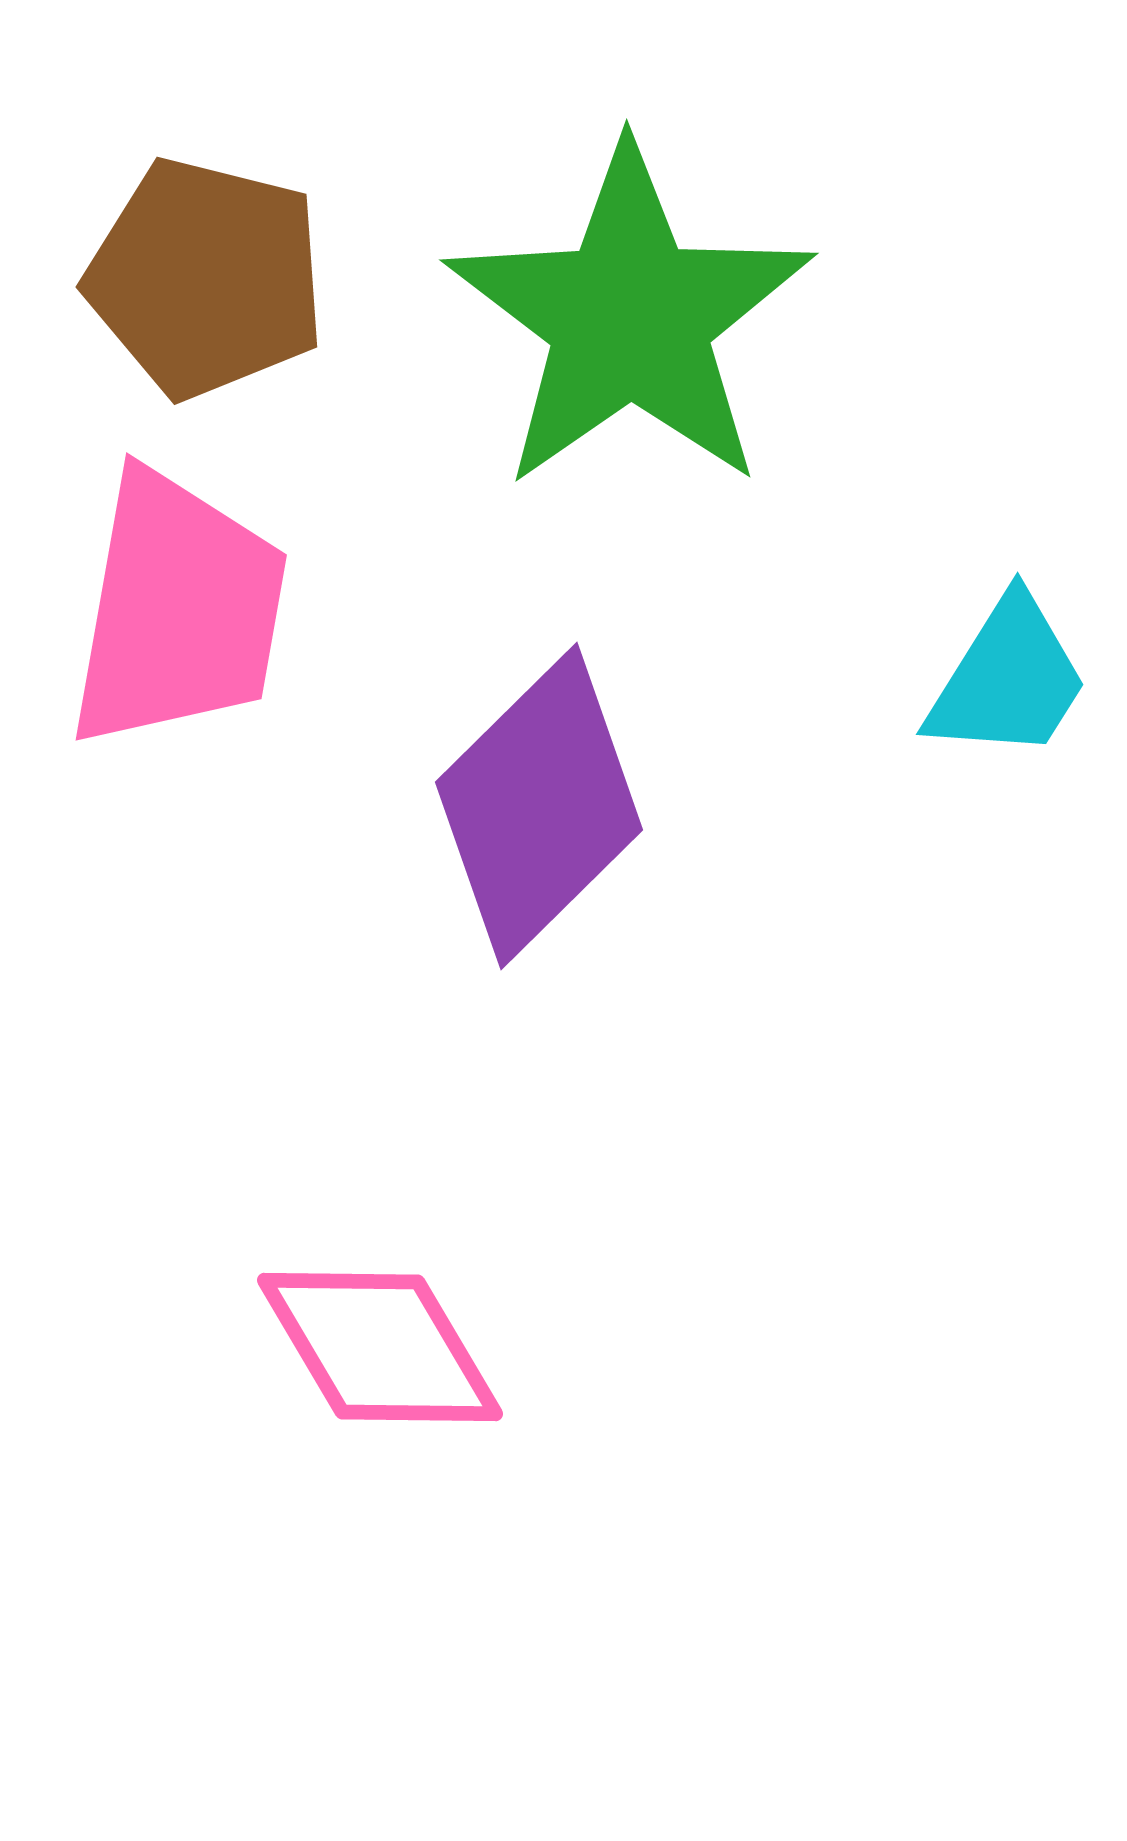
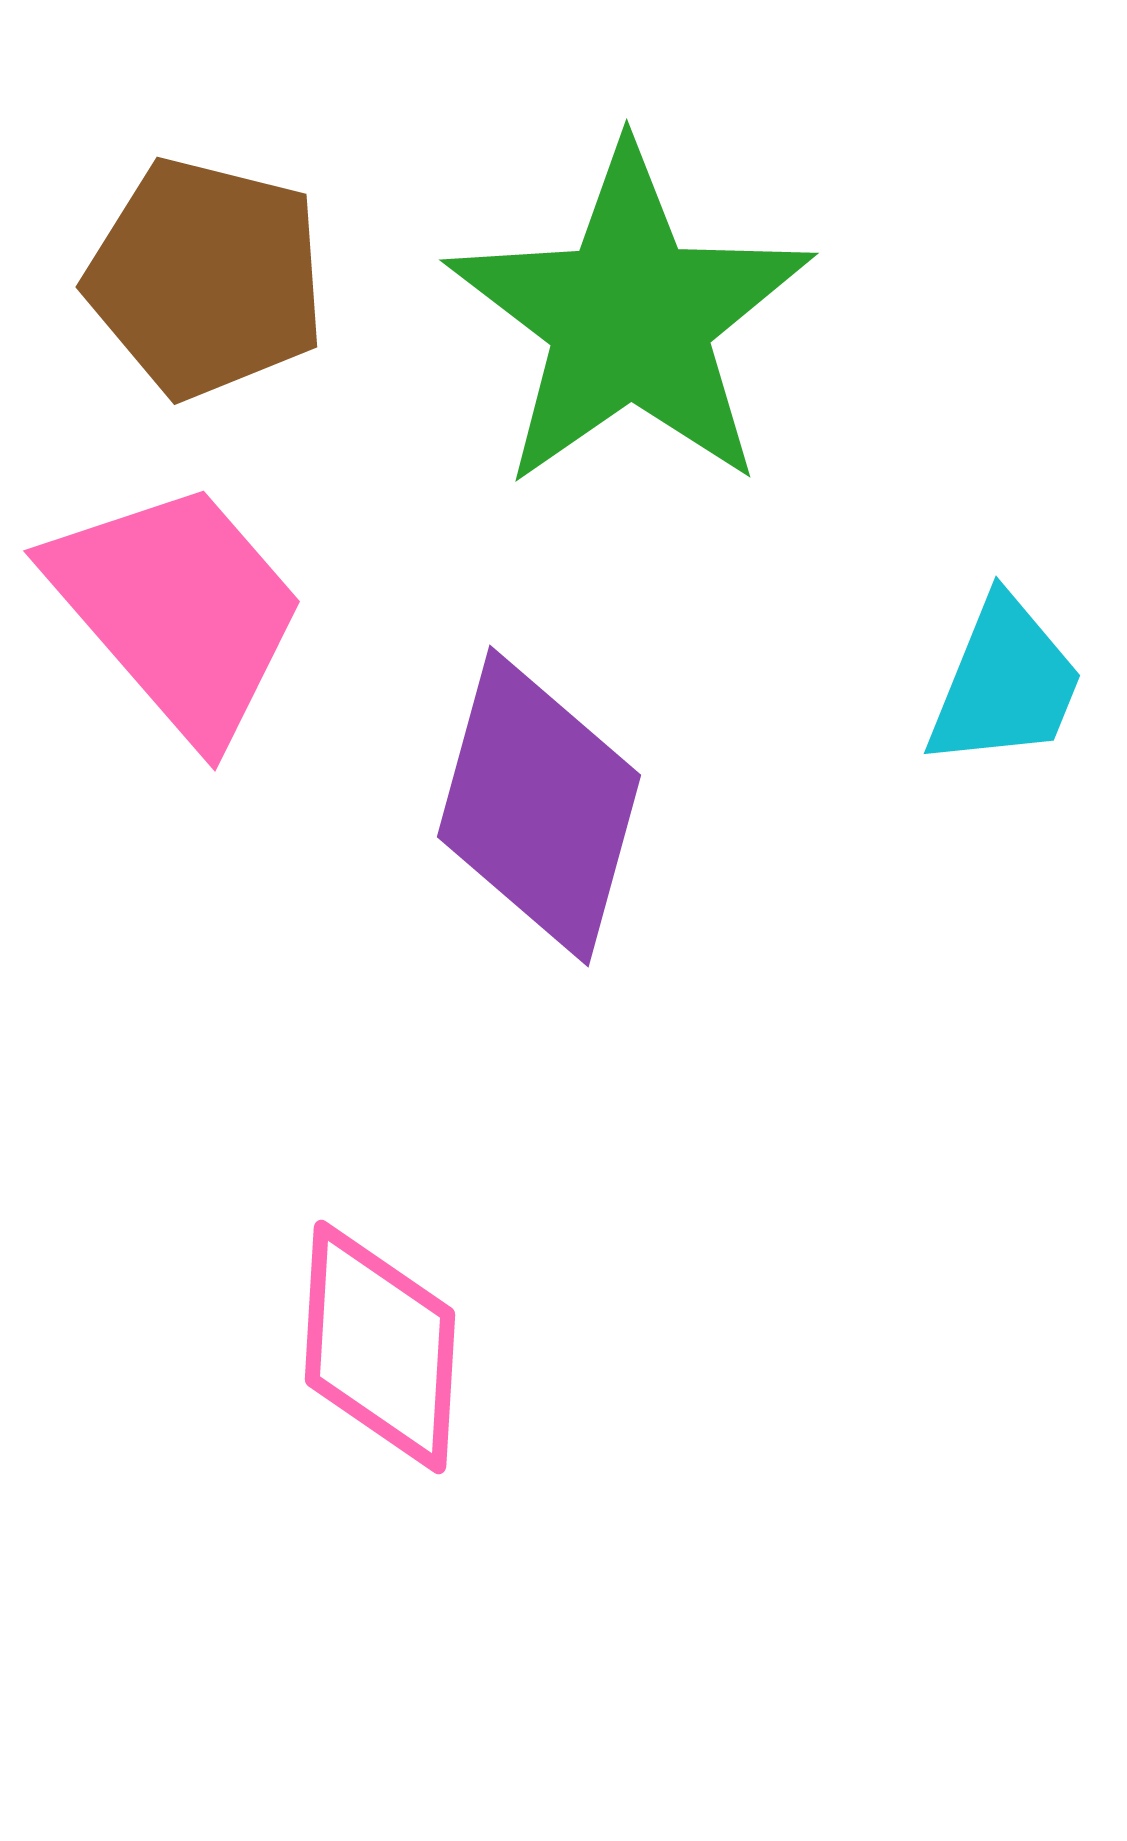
pink trapezoid: rotated 51 degrees counterclockwise
cyan trapezoid: moved 3 px left, 4 px down; rotated 10 degrees counterclockwise
purple diamond: rotated 30 degrees counterclockwise
pink diamond: rotated 34 degrees clockwise
